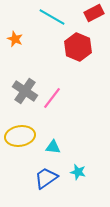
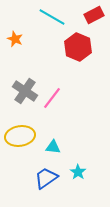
red rectangle: moved 2 px down
cyan star: rotated 21 degrees clockwise
